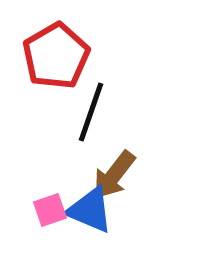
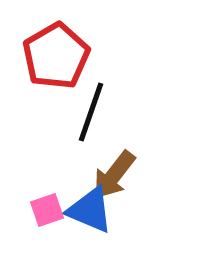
pink square: moved 3 px left
